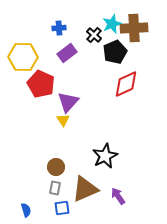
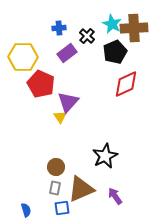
cyan star: rotated 24 degrees counterclockwise
black cross: moved 7 px left, 1 px down
yellow triangle: moved 3 px left, 3 px up
brown triangle: moved 4 px left
purple arrow: moved 3 px left
